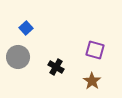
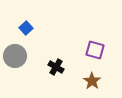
gray circle: moved 3 px left, 1 px up
